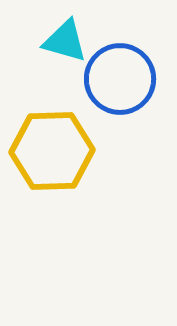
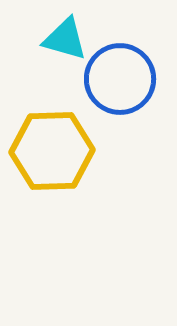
cyan triangle: moved 2 px up
